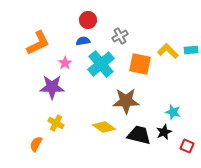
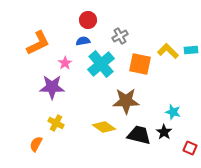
black star: rotated 14 degrees counterclockwise
red square: moved 3 px right, 2 px down
